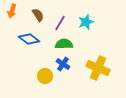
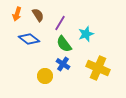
orange arrow: moved 5 px right, 3 px down
cyan star: moved 12 px down
green semicircle: rotated 126 degrees counterclockwise
